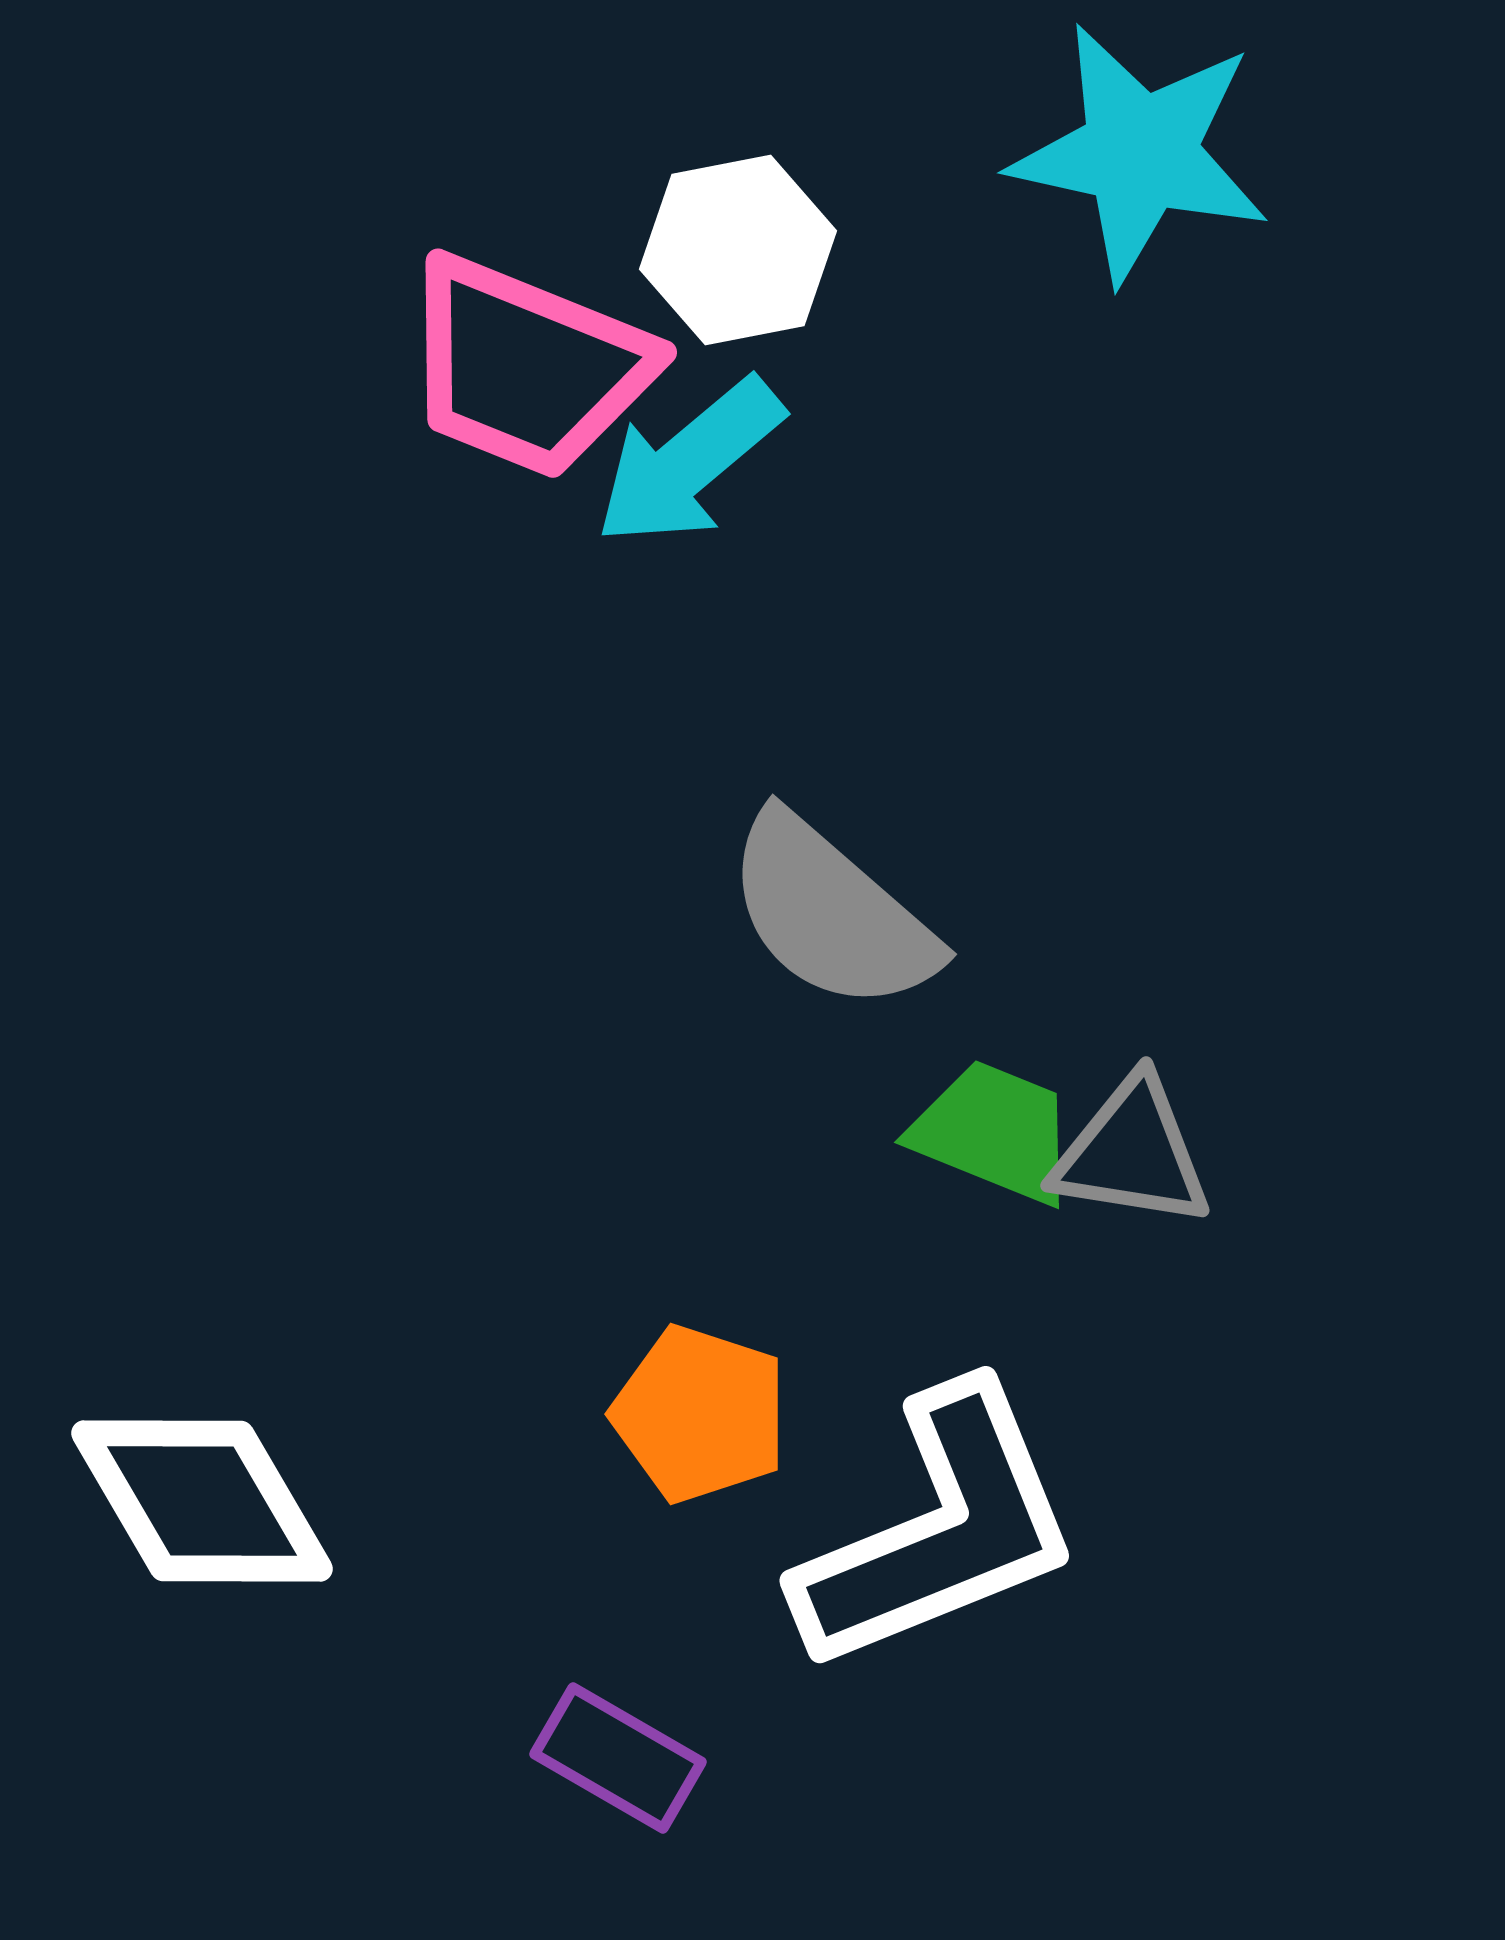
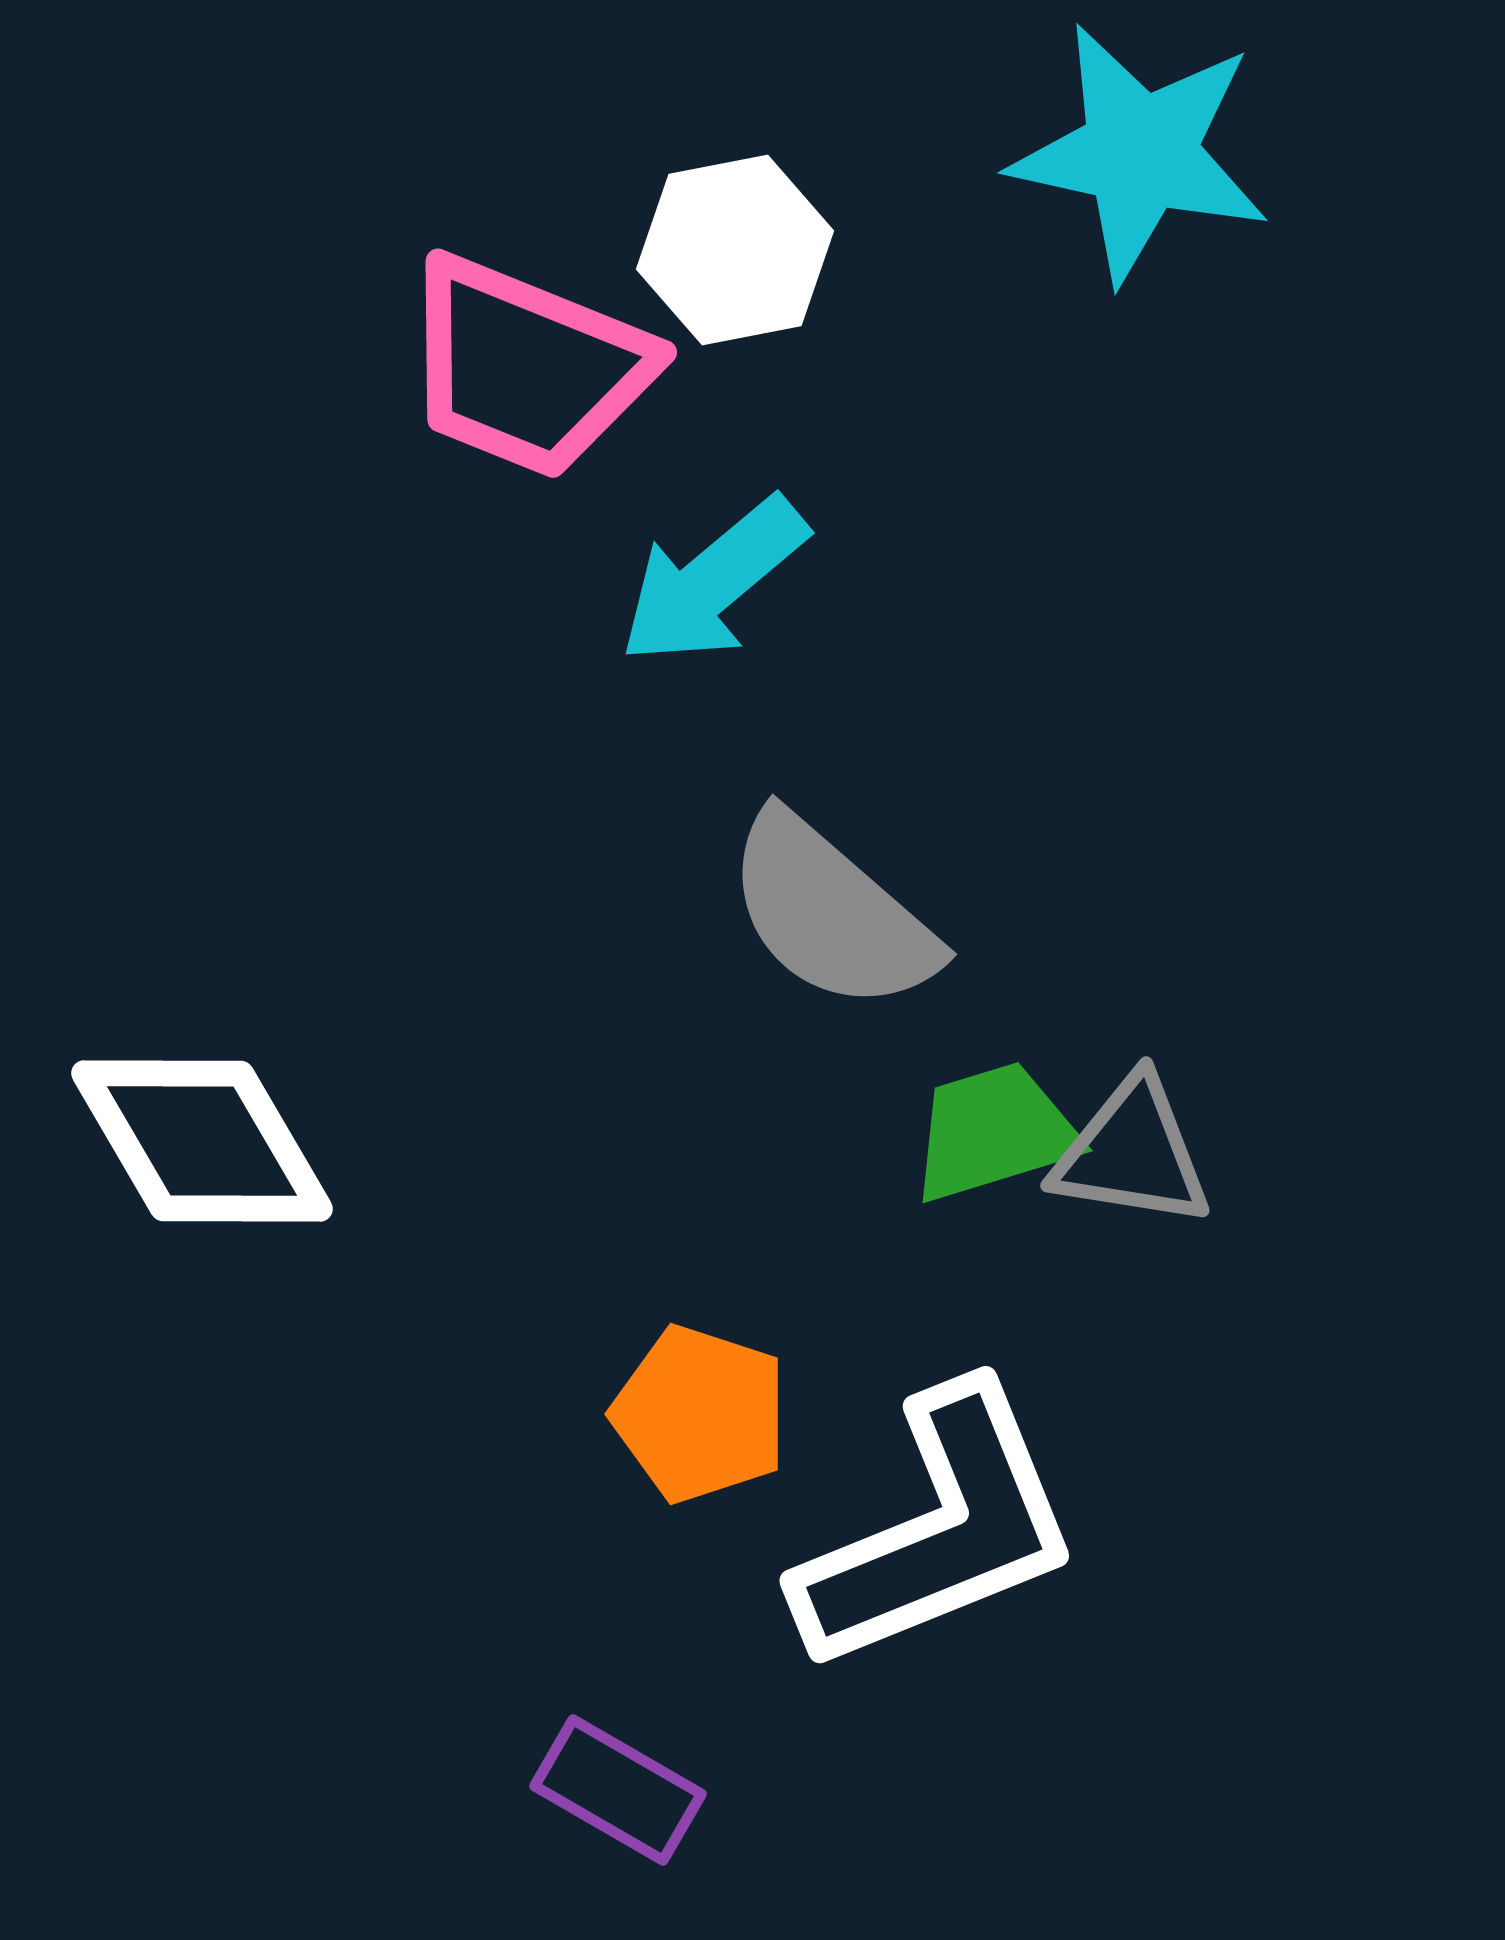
white hexagon: moved 3 px left
cyan arrow: moved 24 px right, 119 px down
green trapezoid: rotated 39 degrees counterclockwise
white diamond: moved 360 px up
purple rectangle: moved 32 px down
